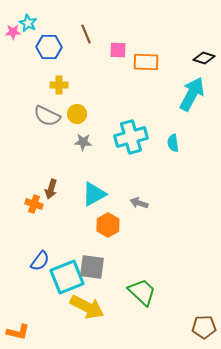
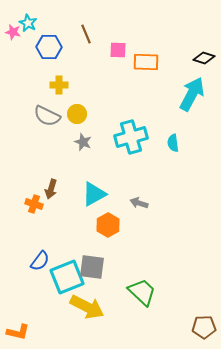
pink star: rotated 14 degrees clockwise
gray star: rotated 18 degrees clockwise
